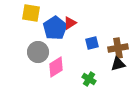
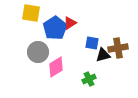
blue square: rotated 24 degrees clockwise
black triangle: moved 15 px left, 9 px up
green cross: rotated 32 degrees clockwise
